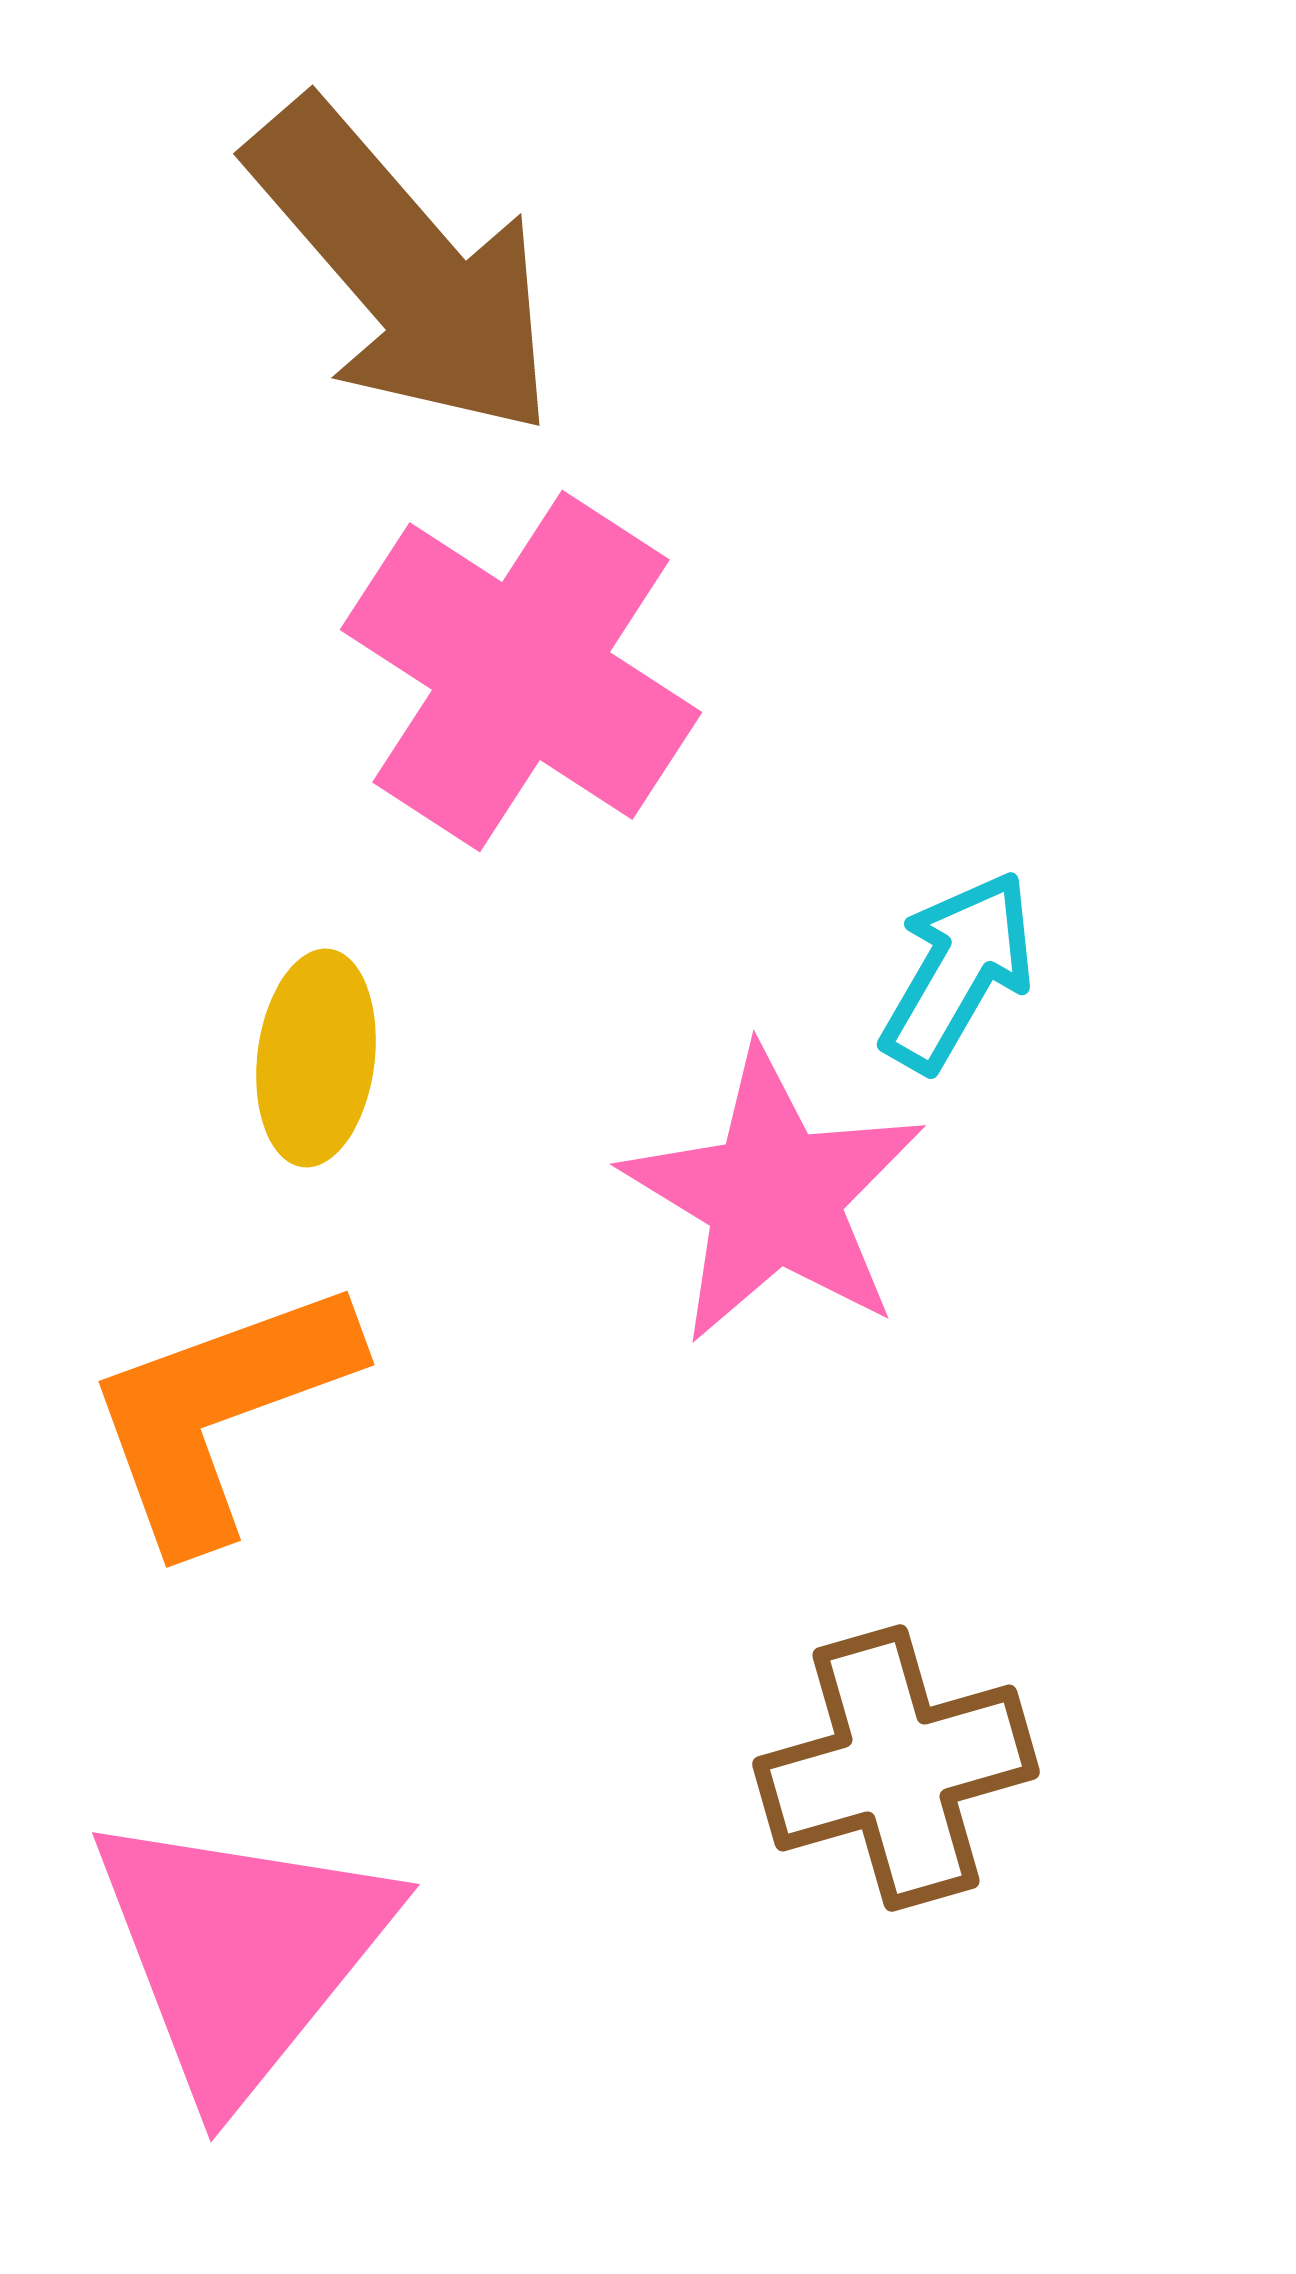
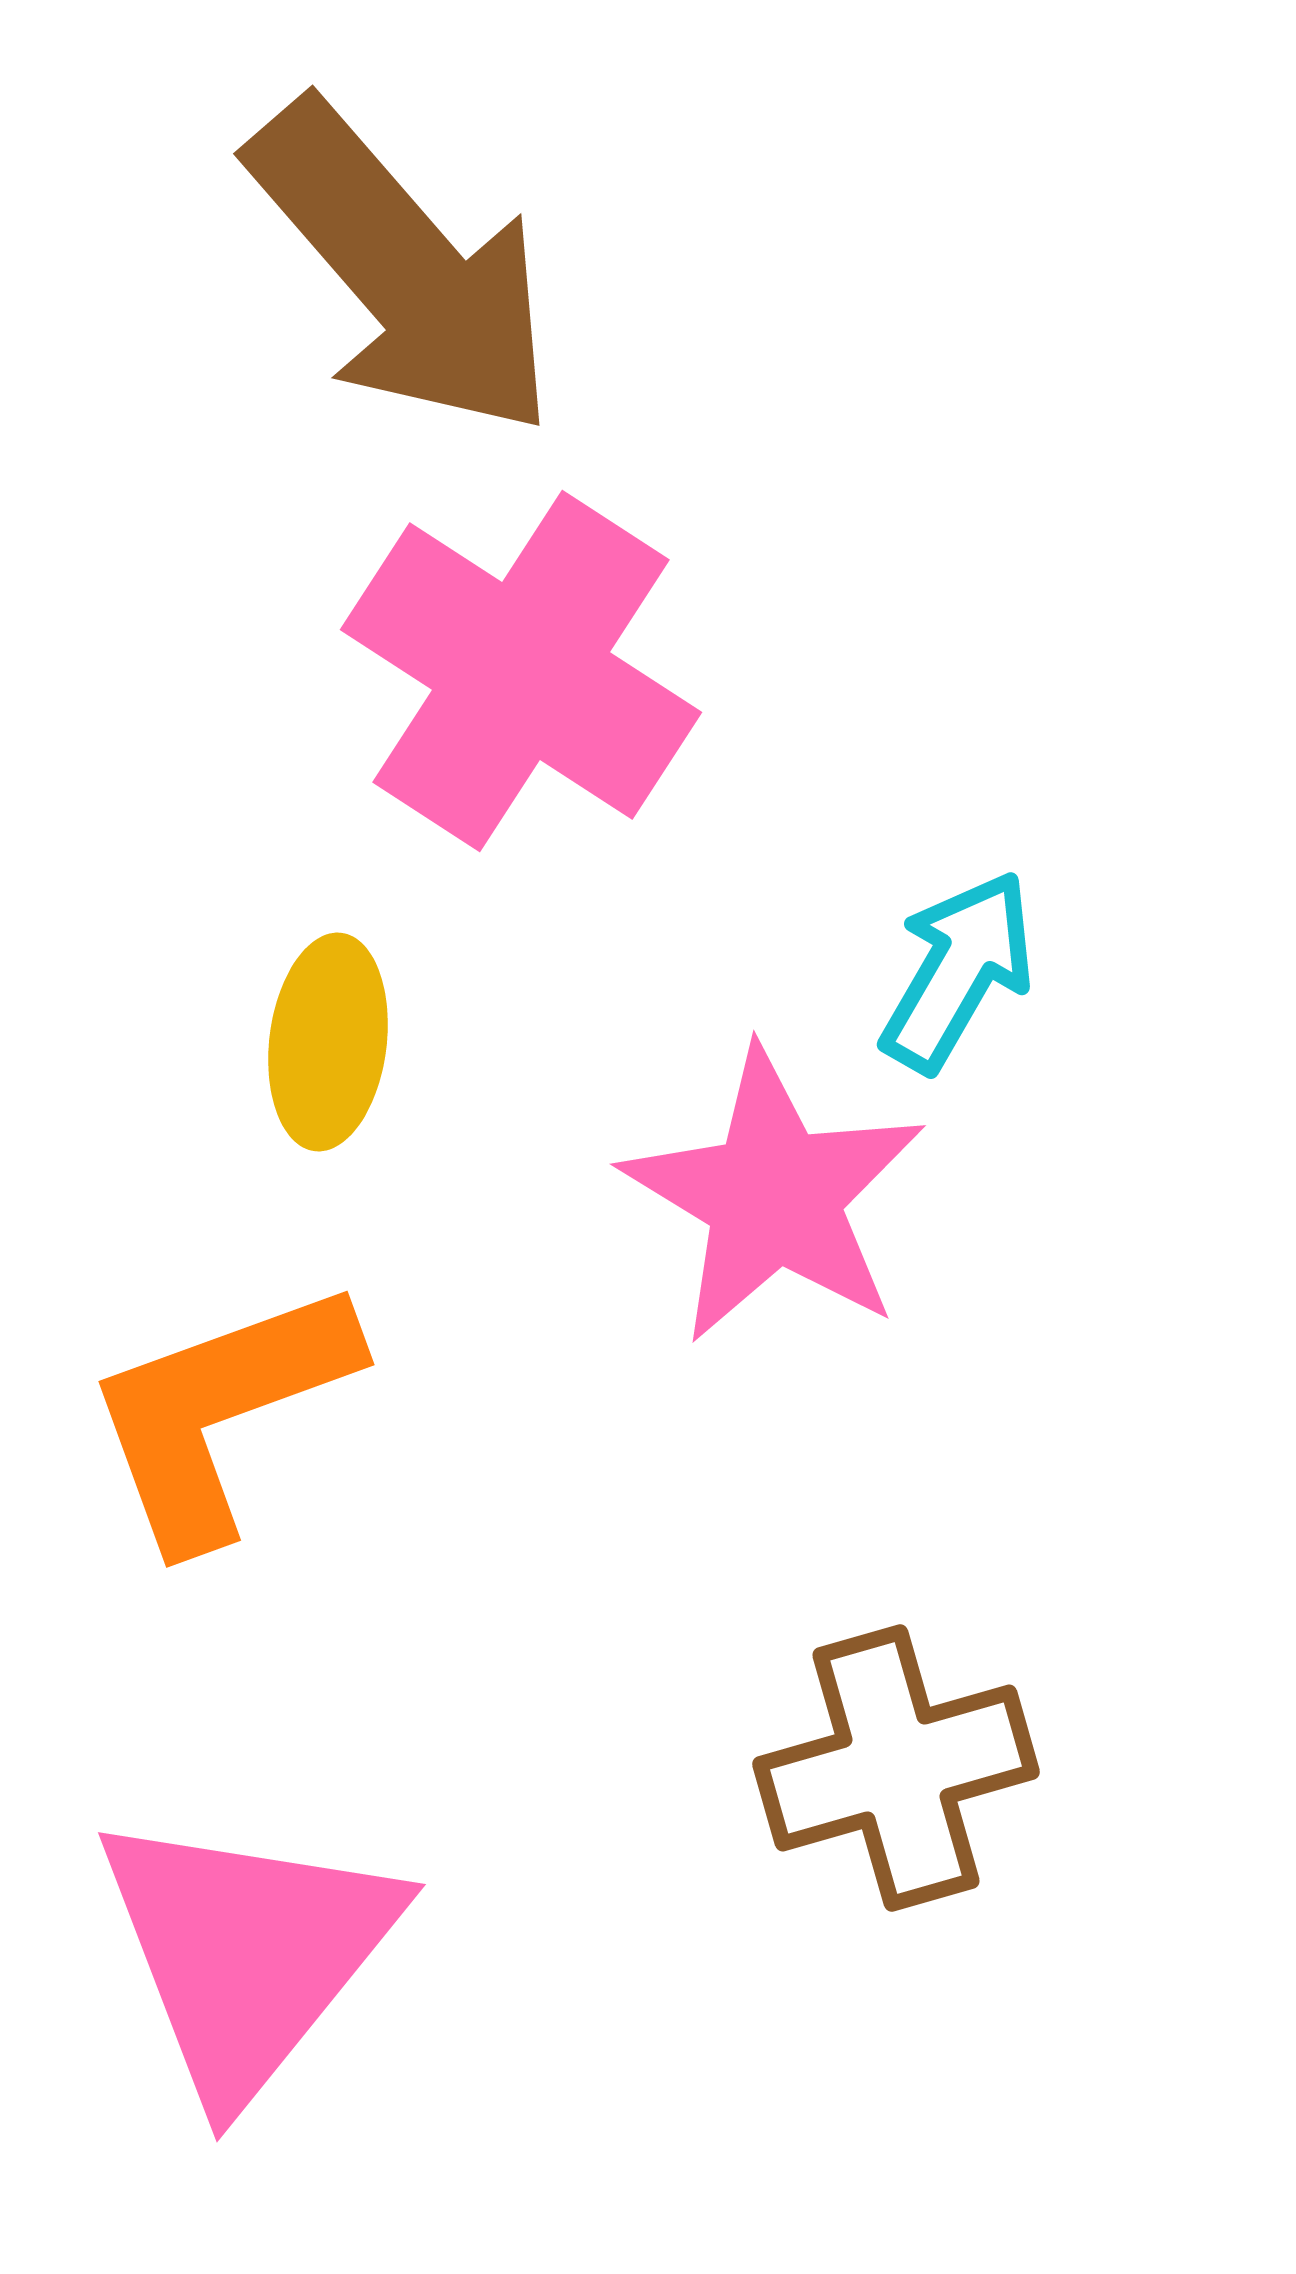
yellow ellipse: moved 12 px right, 16 px up
pink triangle: moved 6 px right
